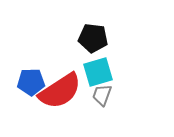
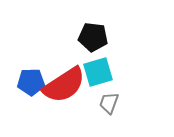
black pentagon: moved 1 px up
red semicircle: moved 4 px right, 6 px up
gray trapezoid: moved 7 px right, 8 px down
